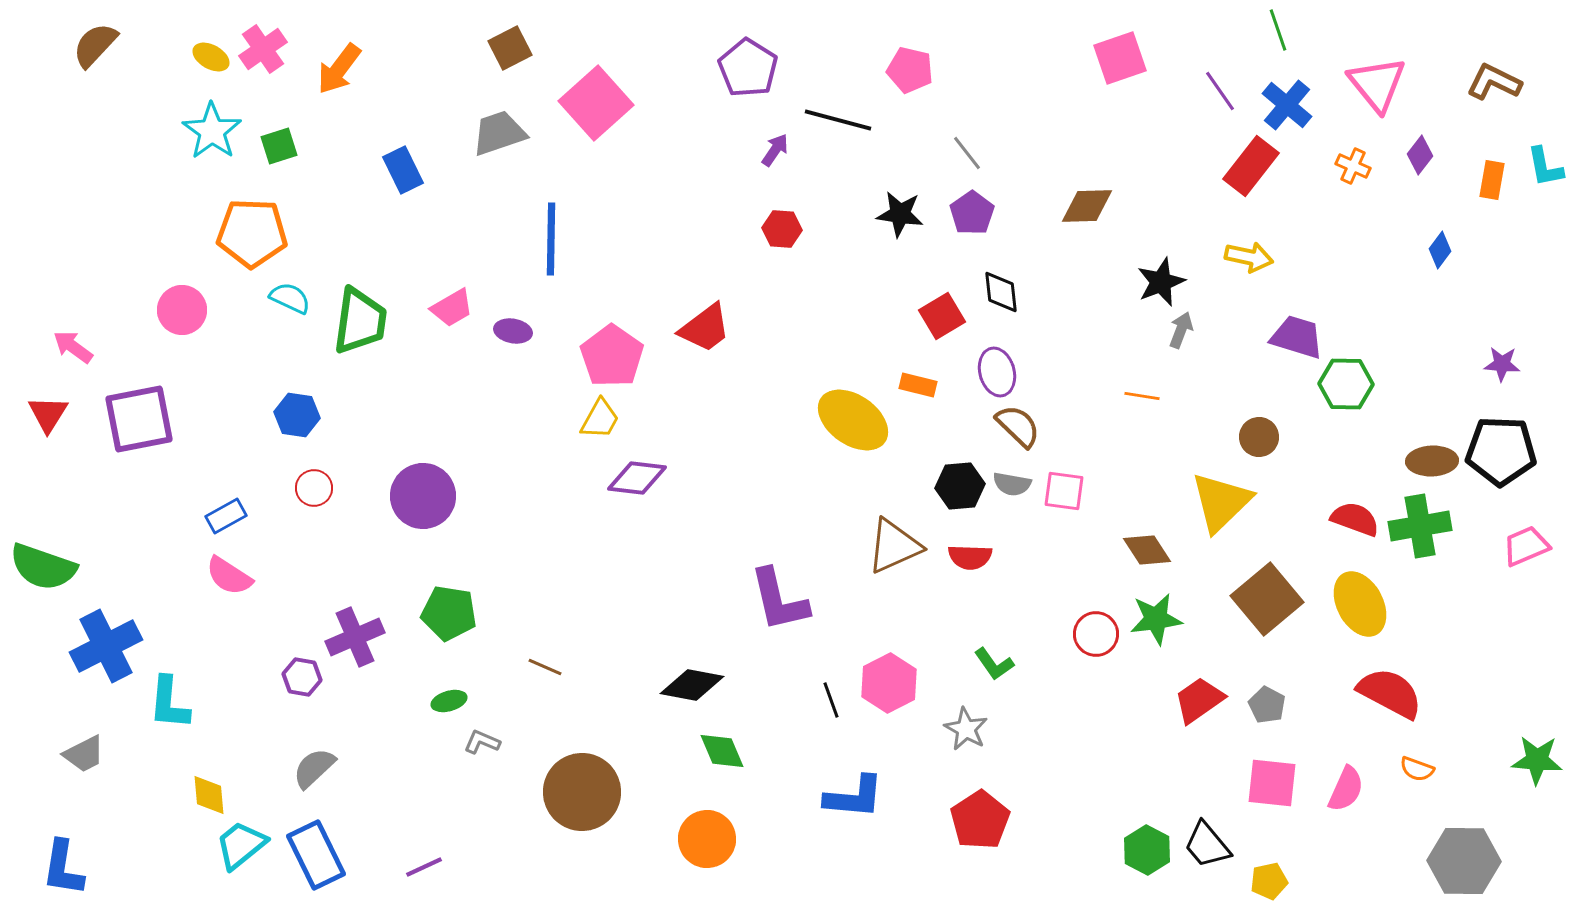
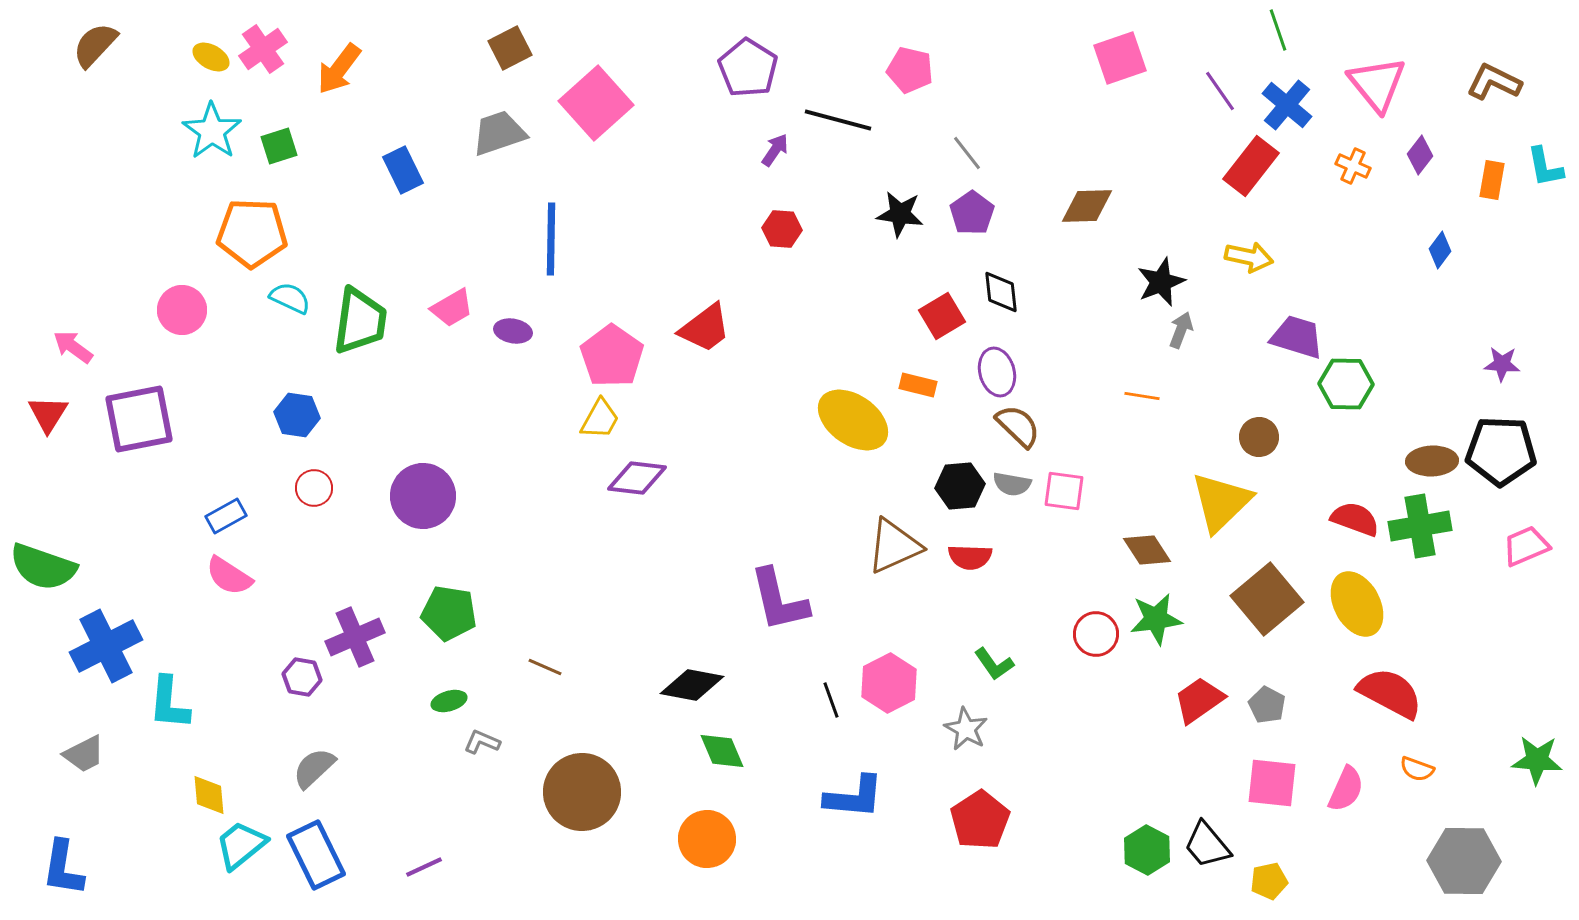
yellow ellipse at (1360, 604): moved 3 px left
